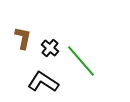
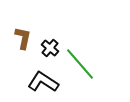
green line: moved 1 px left, 3 px down
